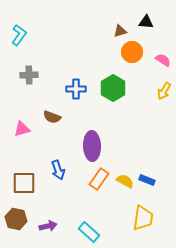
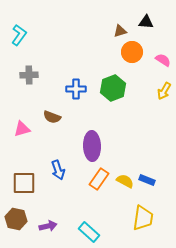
green hexagon: rotated 10 degrees clockwise
